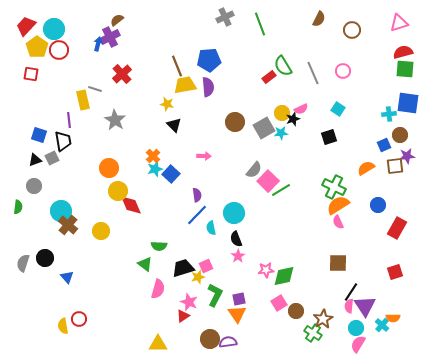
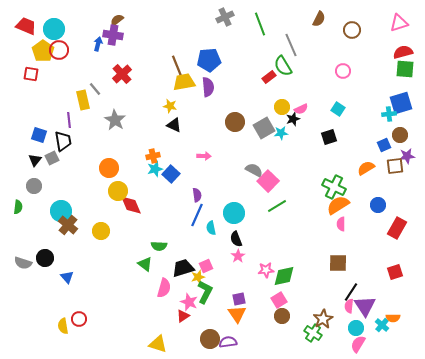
red trapezoid at (26, 26): rotated 70 degrees clockwise
purple cross at (110, 37): moved 3 px right, 2 px up; rotated 36 degrees clockwise
yellow pentagon at (37, 47): moved 6 px right, 4 px down
gray line at (313, 73): moved 22 px left, 28 px up
yellow trapezoid at (185, 85): moved 1 px left, 3 px up
gray line at (95, 89): rotated 32 degrees clockwise
blue square at (408, 103): moved 7 px left; rotated 25 degrees counterclockwise
yellow star at (167, 104): moved 3 px right, 2 px down
yellow circle at (282, 113): moved 6 px up
black triangle at (174, 125): rotated 21 degrees counterclockwise
orange cross at (153, 156): rotated 32 degrees clockwise
black triangle at (35, 160): rotated 32 degrees counterclockwise
gray semicircle at (254, 170): rotated 102 degrees counterclockwise
green line at (281, 190): moved 4 px left, 16 px down
blue line at (197, 215): rotated 20 degrees counterclockwise
pink semicircle at (338, 222): moved 3 px right, 2 px down; rotated 24 degrees clockwise
gray semicircle at (23, 263): rotated 90 degrees counterclockwise
pink semicircle at (158, 289): moved 6 px right, 1 px up
green L-shape at (215, 295): moved 10 px left, 3 px up
pink square at (279, 303): moved 3 px up
brown circle at (296, 311): moved 14 px left, 5 px down
yellow triangle at (158, 344): rotated 18 degrees clockwise
